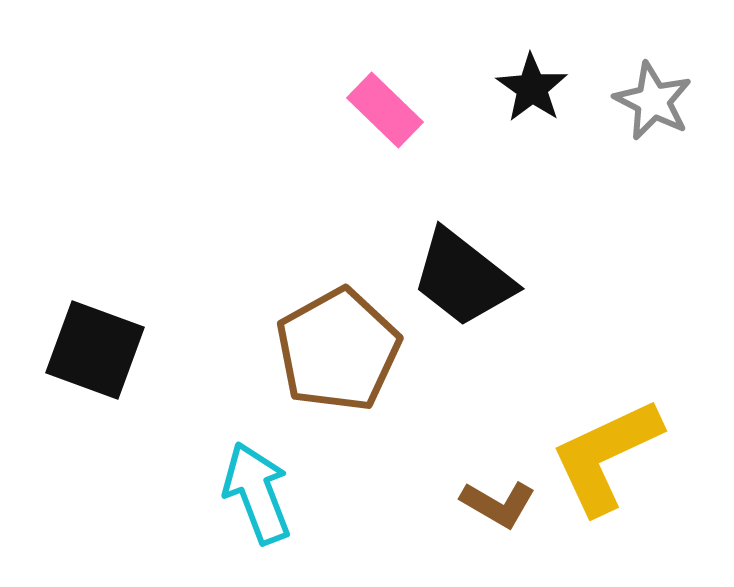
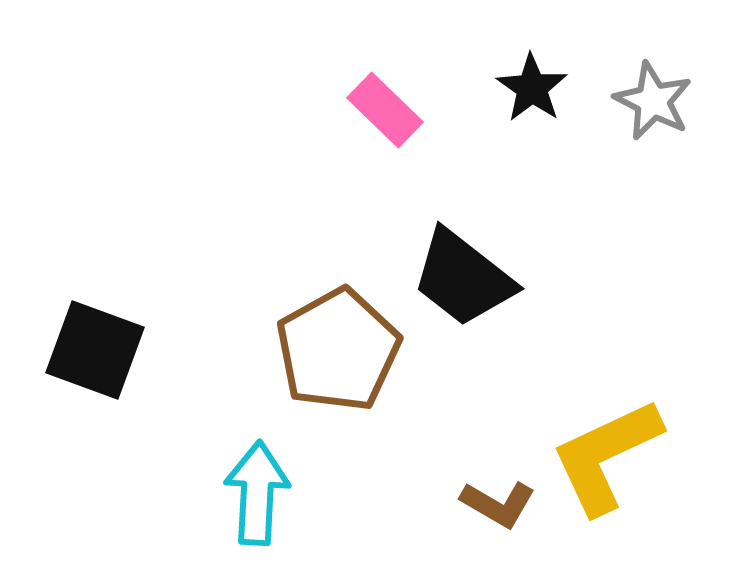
cyan arrow: rotated 24 degrees clockwise
